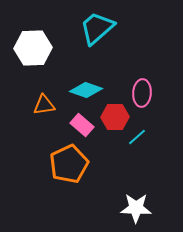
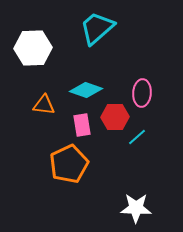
orange triangle: rotated 15 degrees clockwise
pink rectangle: rotated 40 degrees clockwise
